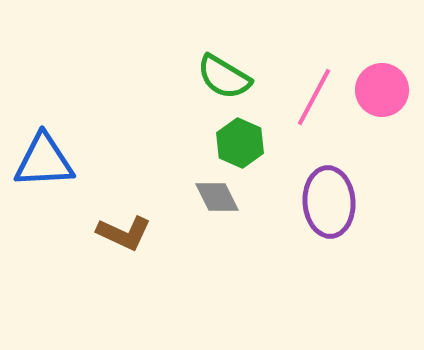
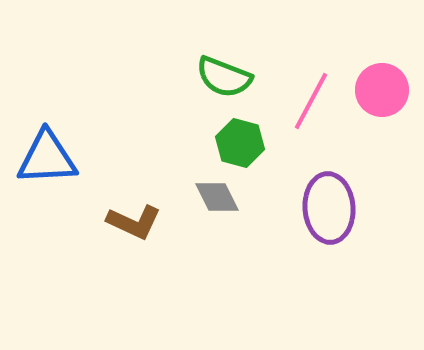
green semicircle: rotated 10 degrees counterclockwise
pink line: moved 3 px left, 4 px down
green hexagon: rotated 9 degrees counterclockwise
blue triangle: moved 3 px right, 3 px up
purple ellipse: moved 6 px down
brown L-shape: moved 10 px right, 11 px up
